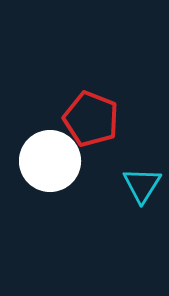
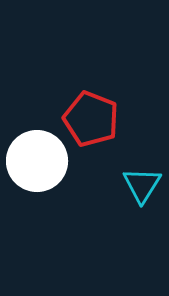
white circle: moved 13 px left
